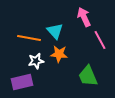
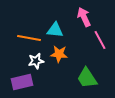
cyan triangle: moved 1 px up; rotated 42 degrees counterclockwise
green trapezoid: moved 1 px left, 2 px down; rotated 10 degrees counterclockwise
